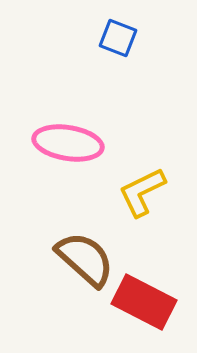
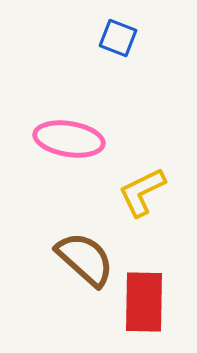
pink ellipse: moved 1 px right, 4 px up
red rectangle: rotated 64 degrees clockwise
